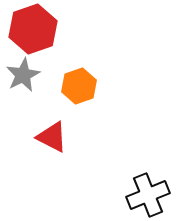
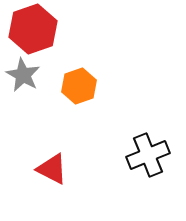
gray star: rotated 16 degrees counterclockwise
red triangle: moved 32 px down
black cross: moved 40 px up
